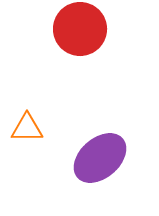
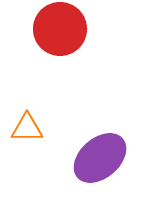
red circle: moved 20 px left
